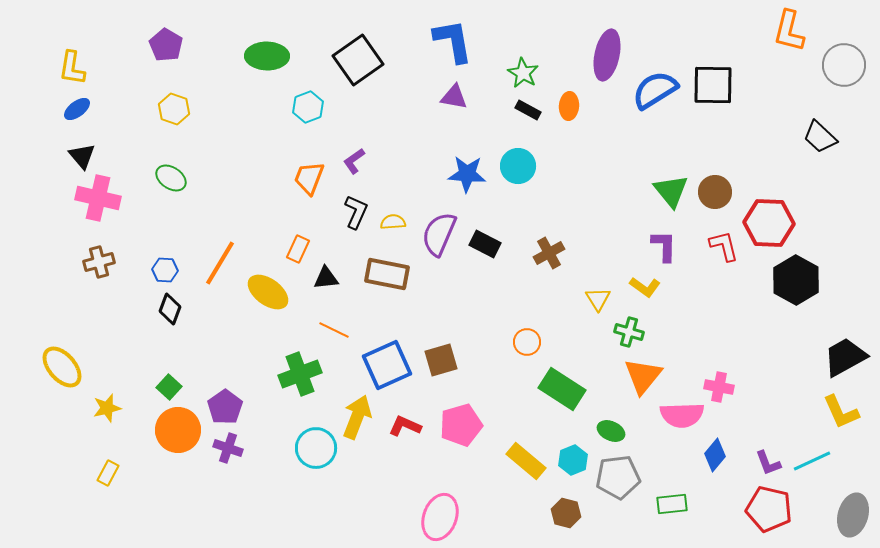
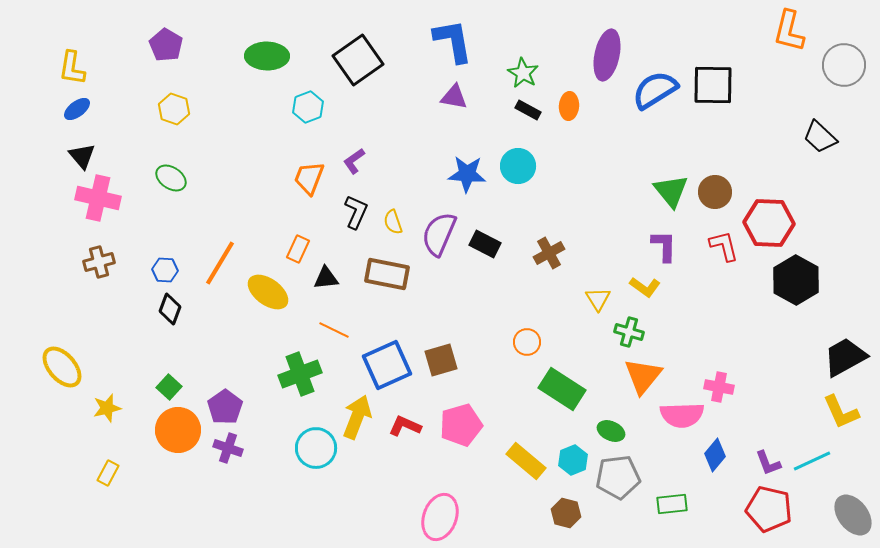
yellow semicircle at (393, 222): rotated 105 degrees counterclockwise
gray ellipse at (853, 515): rotated 54 degrees counterclockwise
